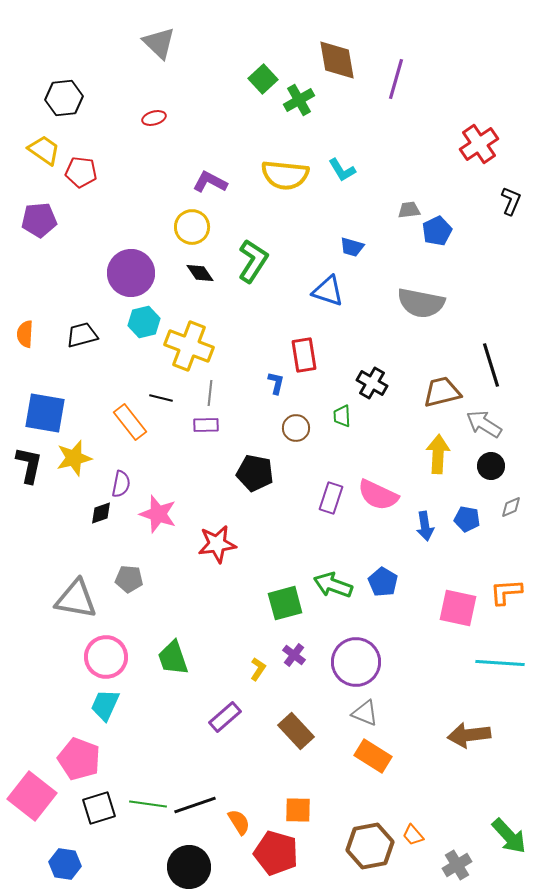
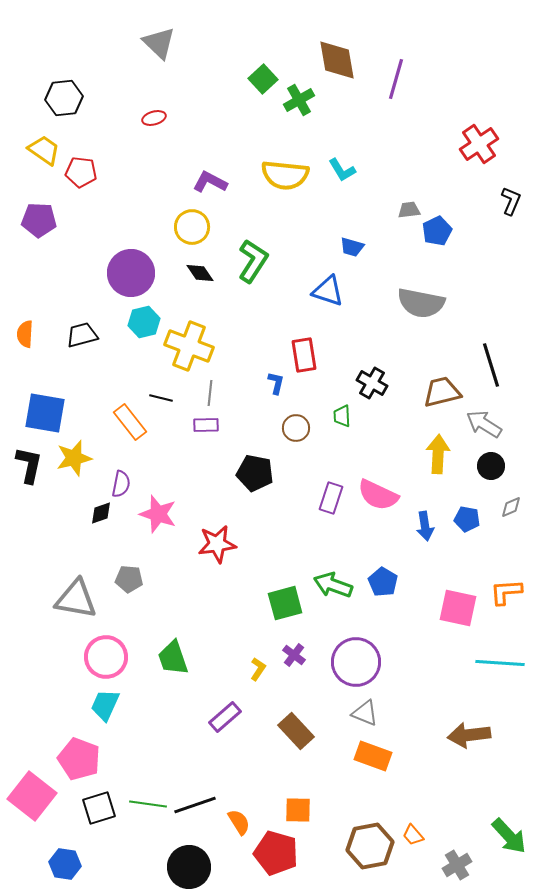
purple pentagon at (39, 220): rotated 8 degrees clockwise
orange rectangle at (373, 756): rotated 12 degrees counterclockwise
